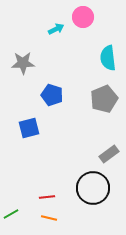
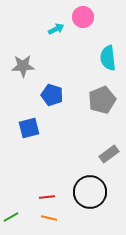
gray star: moved 3 px down
gray pentagon: moved 2 px left, 1 px down
black circle: moved 3 px left, 4 px down
green line: moved 3 px down
